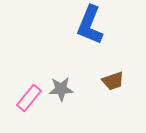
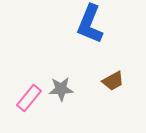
blue L-shape: moved 1 px up
brown trapezoid: rotated 10 degrees counterclockwise
